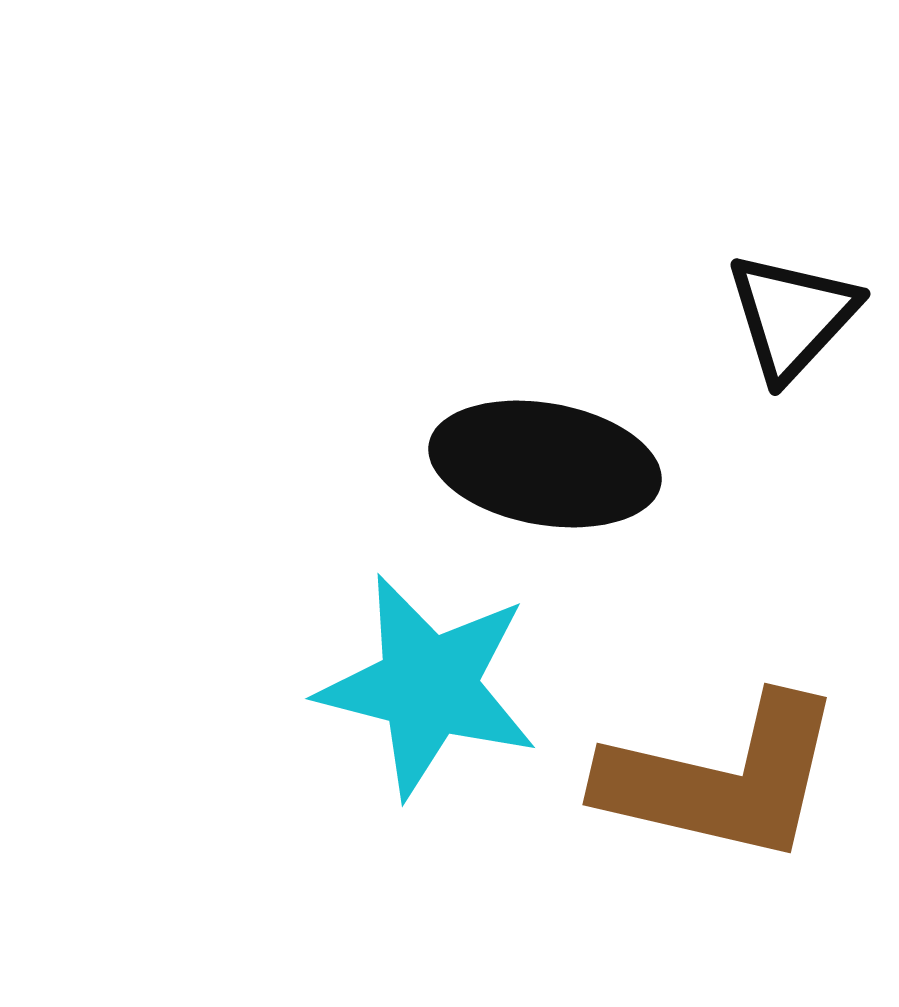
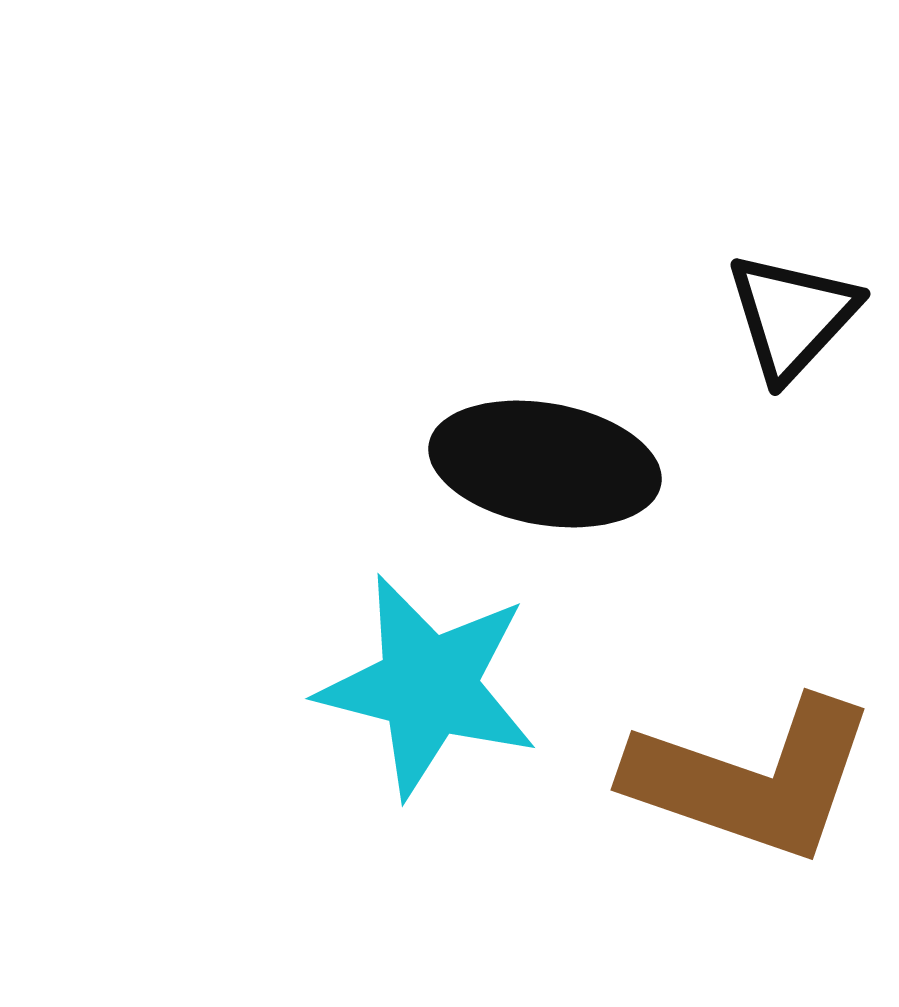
brown L-shape: moved 30 px right; rotated 6 degrees clockwise
